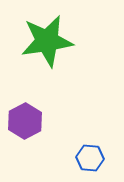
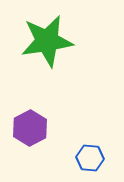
purple hexagon: moved 5 px right, 7 px down
